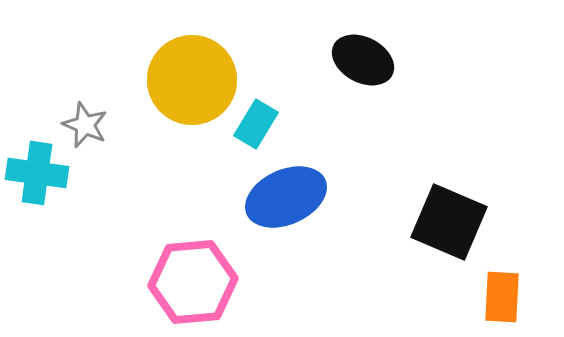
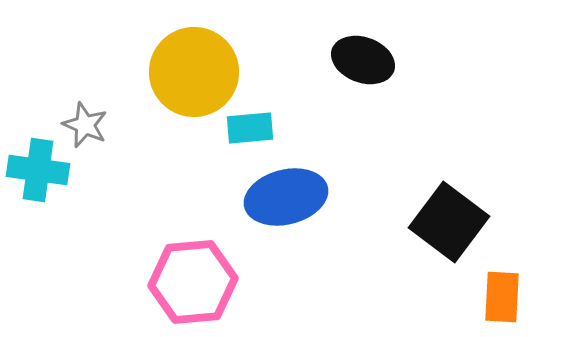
black ellipse: rotated 8 degrees counterclockwise
yellow circle: moved 2 px right, 8 px up
cyan rectangle: moved 6 px left, 4 px down; rotated 54 degrees clockwise
cyan cross: moved 1 px right, 3 px up
blue ellipse: rotated 10 degrees clockwise
black square: rotated 14 degrees clockwise
